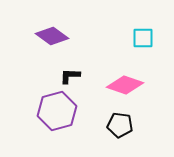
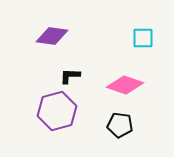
purple diamond: rotated 28 degrees counterclockwise
